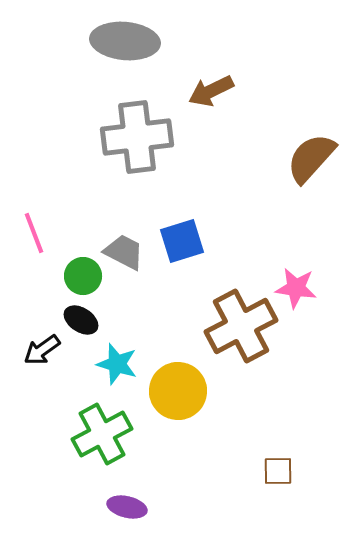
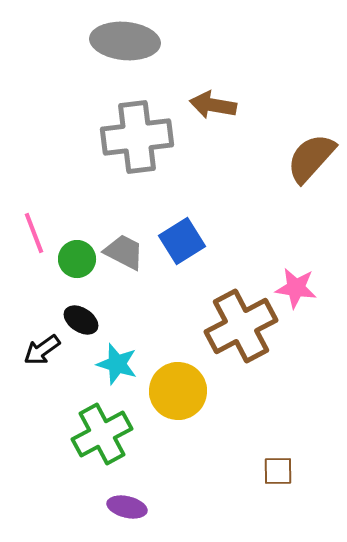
brown arrow: moved 2 px right, 14 px down; rotated 36 degrees clockwise
blue square: rotated 15 degrees counterclockwise
green circle: moved 6 px left, 17 px up
